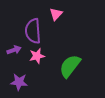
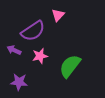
pink triangle: moved 2 px right, 1 px down
purple semicircle: rotated 120 degrees counterclockwise
purple arrow: rotated 136 degrees counterclockwise
pink star: moved 3 px right
